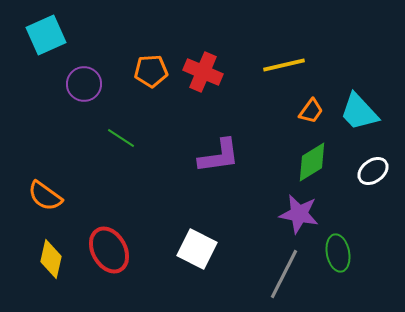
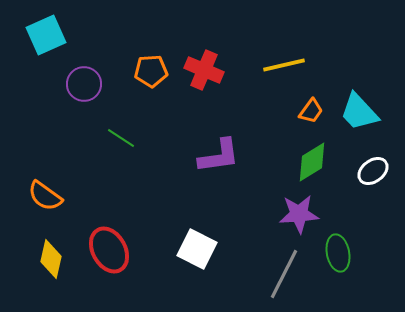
red cross: moved 1 px right, 2 px up
purple star: rotated 15 degrees counterclockwise
